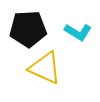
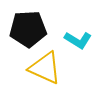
cyan L-shape: moved 8 px down
